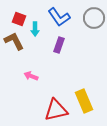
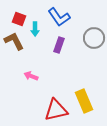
gray circle: moved 20 px down
